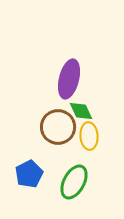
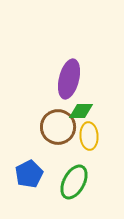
green diamond: rotated 65 degrees counterclockwise
